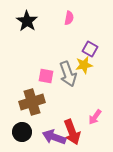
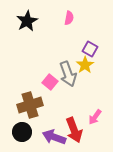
black star: rotated 10 degrees clockwise
yellow star: moved 1 px right; rotated 24 degrees counterclockwise
pink square: moved 4 px right, 6 px down; rotated 28 degrees clockwise
brown cross: moved 2 px left, 3 px down
red arrow: moved 2 px right, 2 px up
